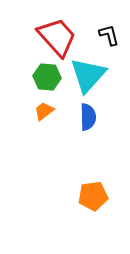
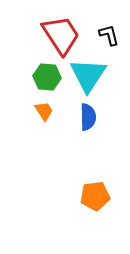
red trapezoid: moved 4 px right, 2 px up; rotated 9 degrees clockwise
cyan triangle: rotated 9 degrees counterclockwise
orange trapezoid: rotated 95 degrees clockwise
orange pentagon: moved 2 px right
